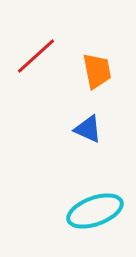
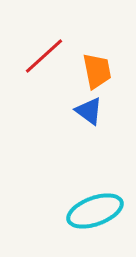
red line: moved 8 px right
blue triangle: moved 1 px right, 18 px up; rotated 12 degrees clockwise
